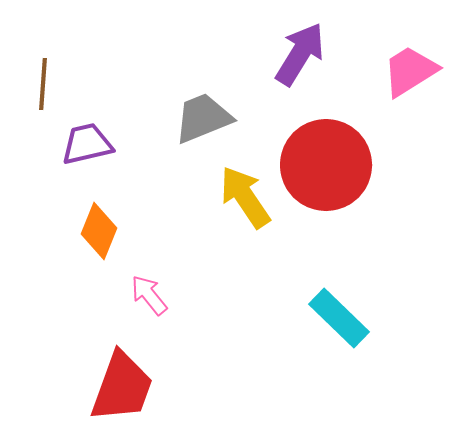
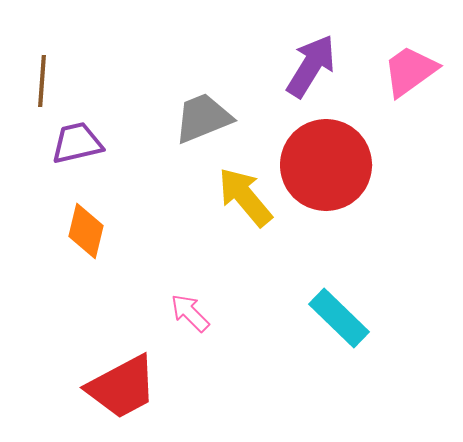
purple arrow: moved 11 px right, 12 px down
pink trapezoid: rotated 4 degrees counterclockwise
brown line: moved 1 px left, 3 px up
purple trapezoid: moved 10 px left, 1 px up
yellow arrow: rotated 6 degrees counterclockwise
orange diamond: moved 13 px left; rotated 8 degrees counterclockwise
pink arrow: moved 41 px right, 18 px down; rotated 6 degrees counterclockwise
red trapezoid: rotated 42 degrees clockwise
